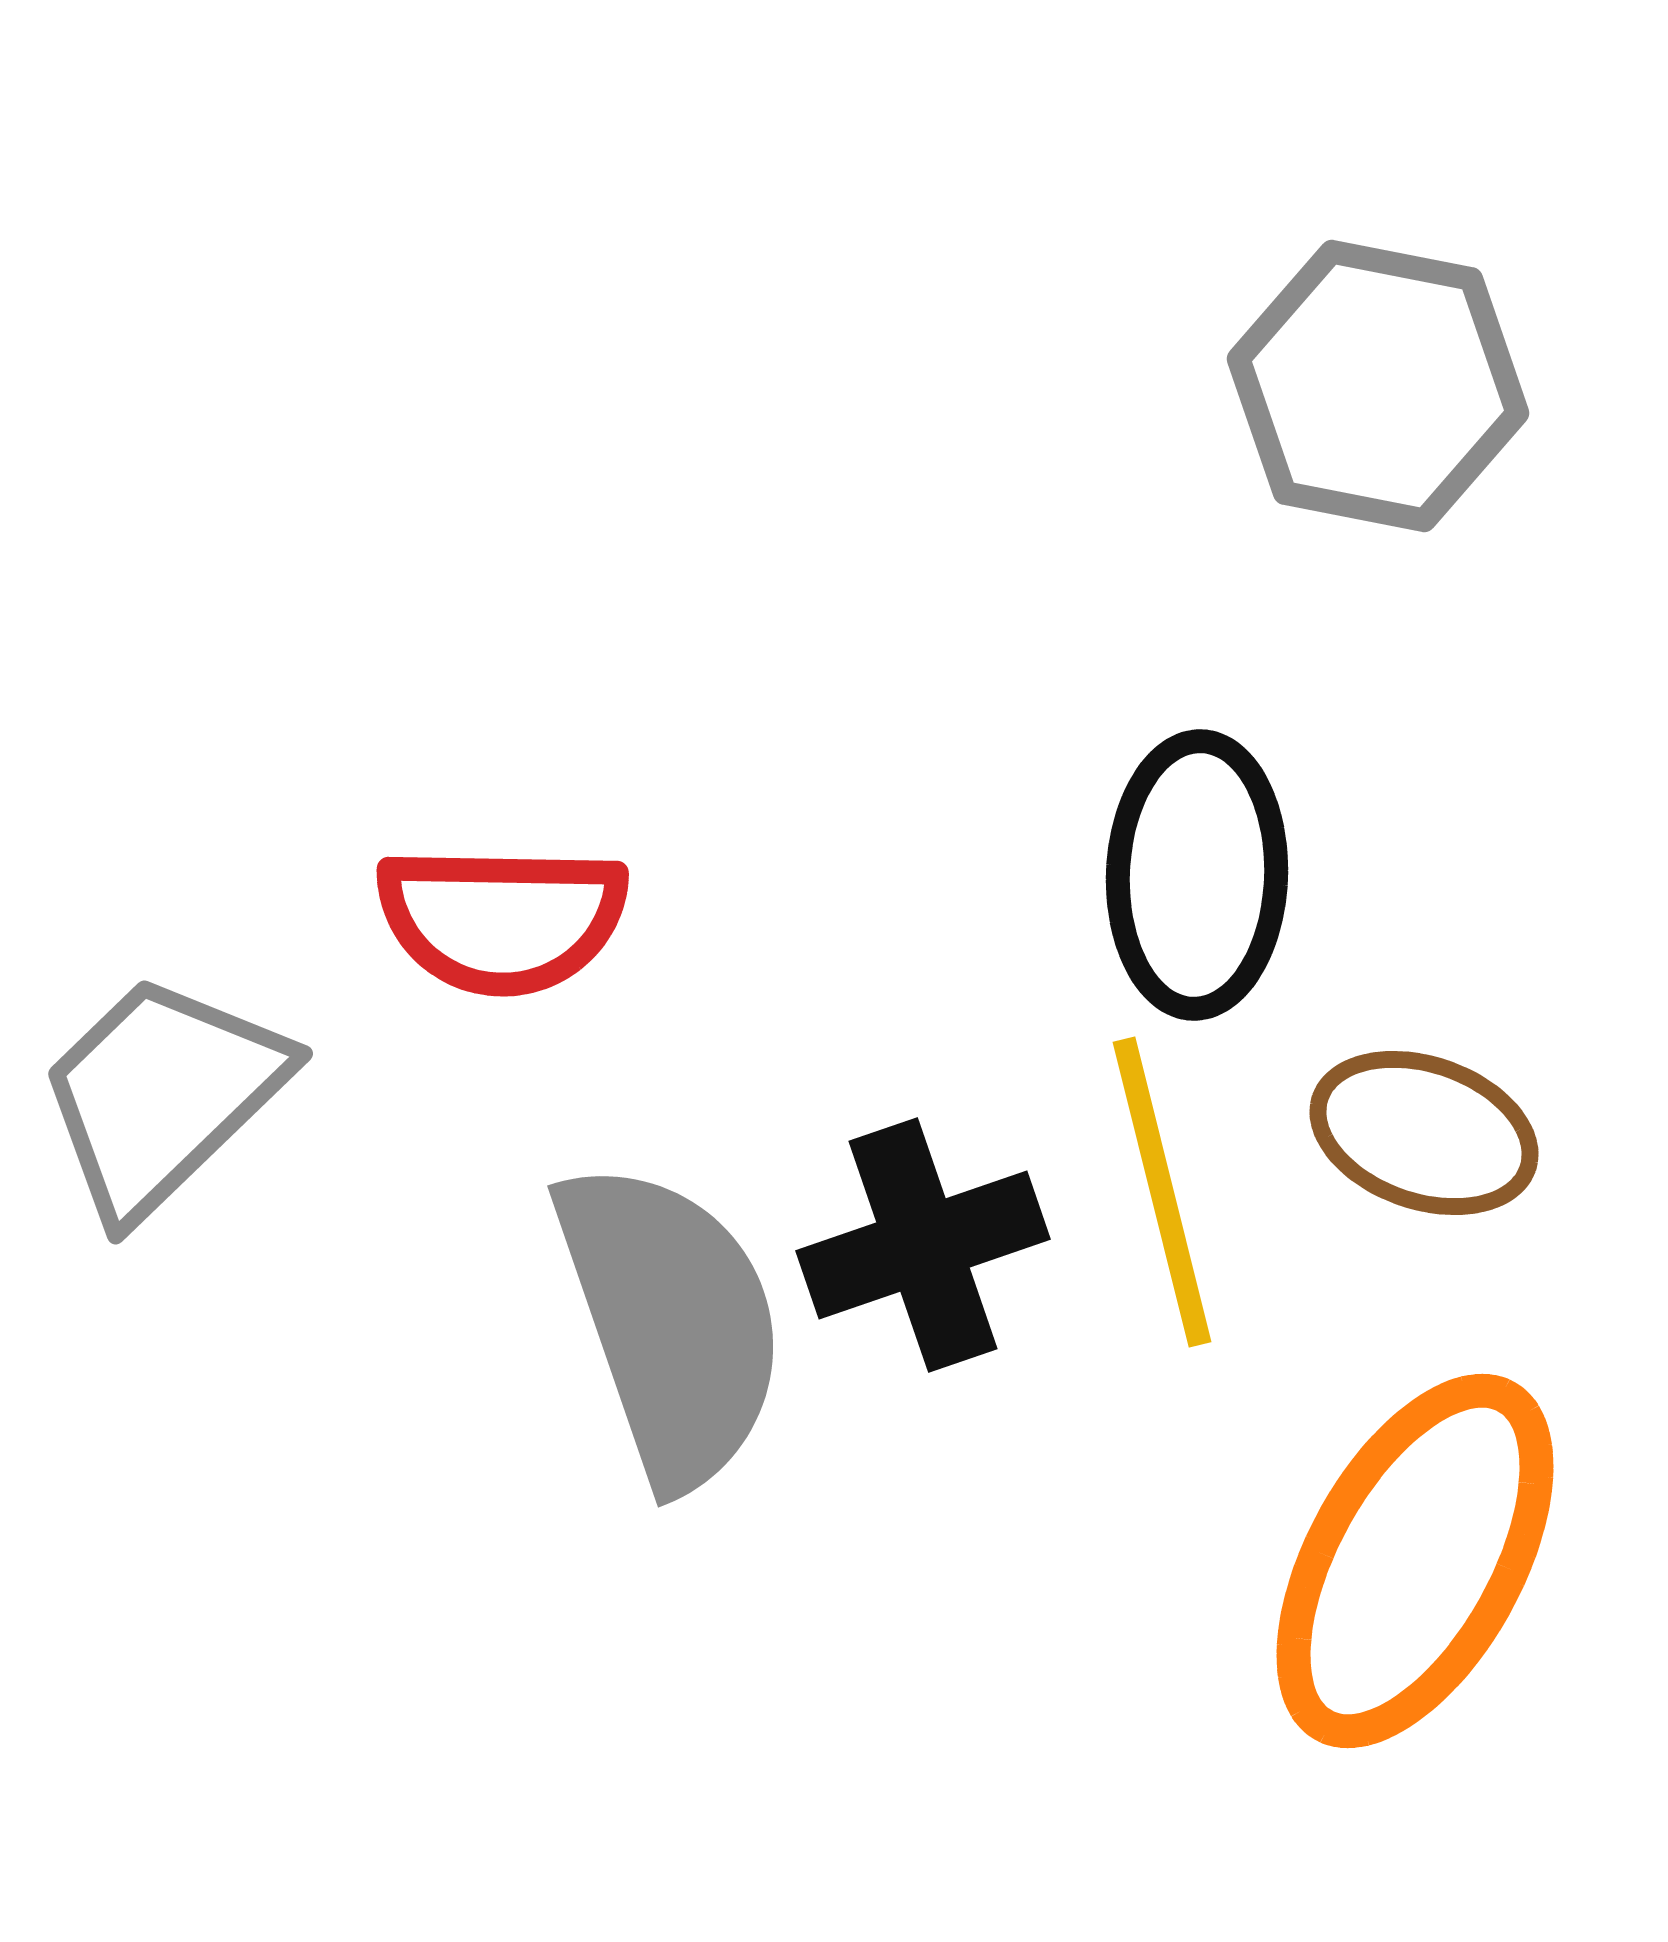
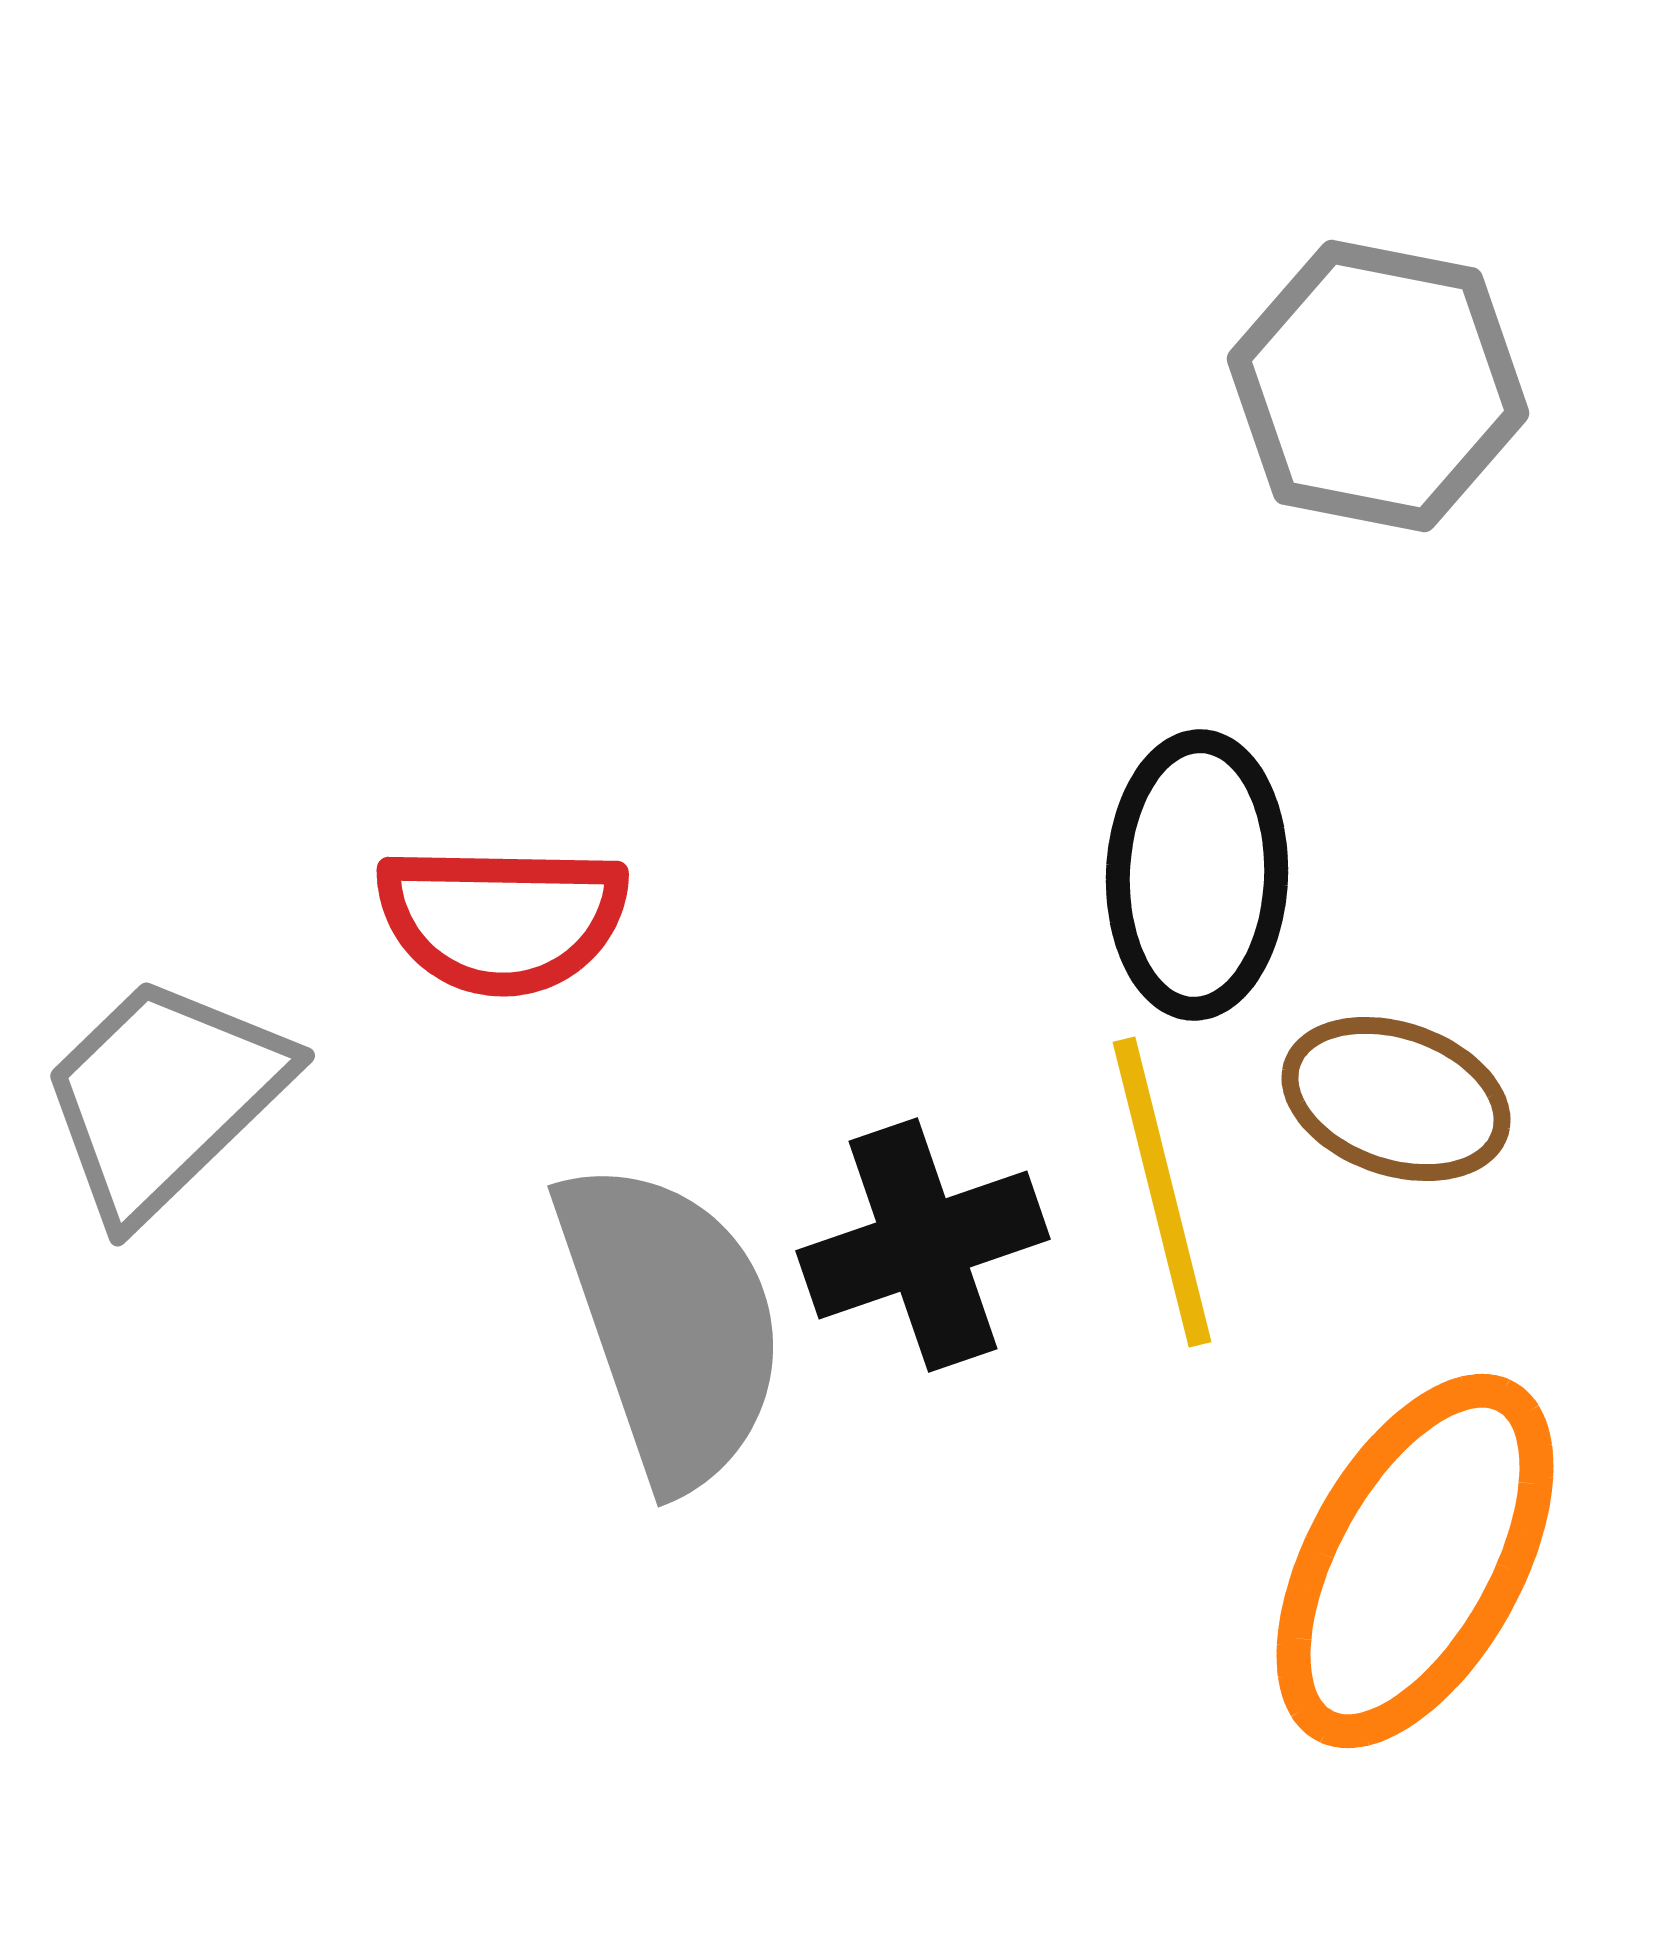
gray trapezoid: moved 2 px right, 2 px down
brown ellipse: moved 28 px left, 34 px up
